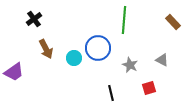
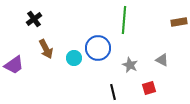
brown rectangle: moved 6 px right; rotated 56 degrees counterclockwise
purple trapezoid: moved 7 px up
black line: moved 2 px right, 1 px up
